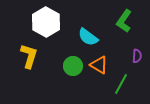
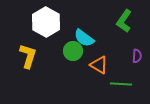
cyan semicircle: moved 4 px left, 1 px down
yellow L-shape: moved 1 px left
green circle: moved 15 px up
green line: rotated 65 degrees clockwise
